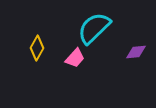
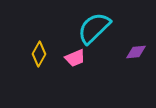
yellow diamond: moved 2 px right, 6 px down
pink trapezoid: rotated 25 degrees clockwise
